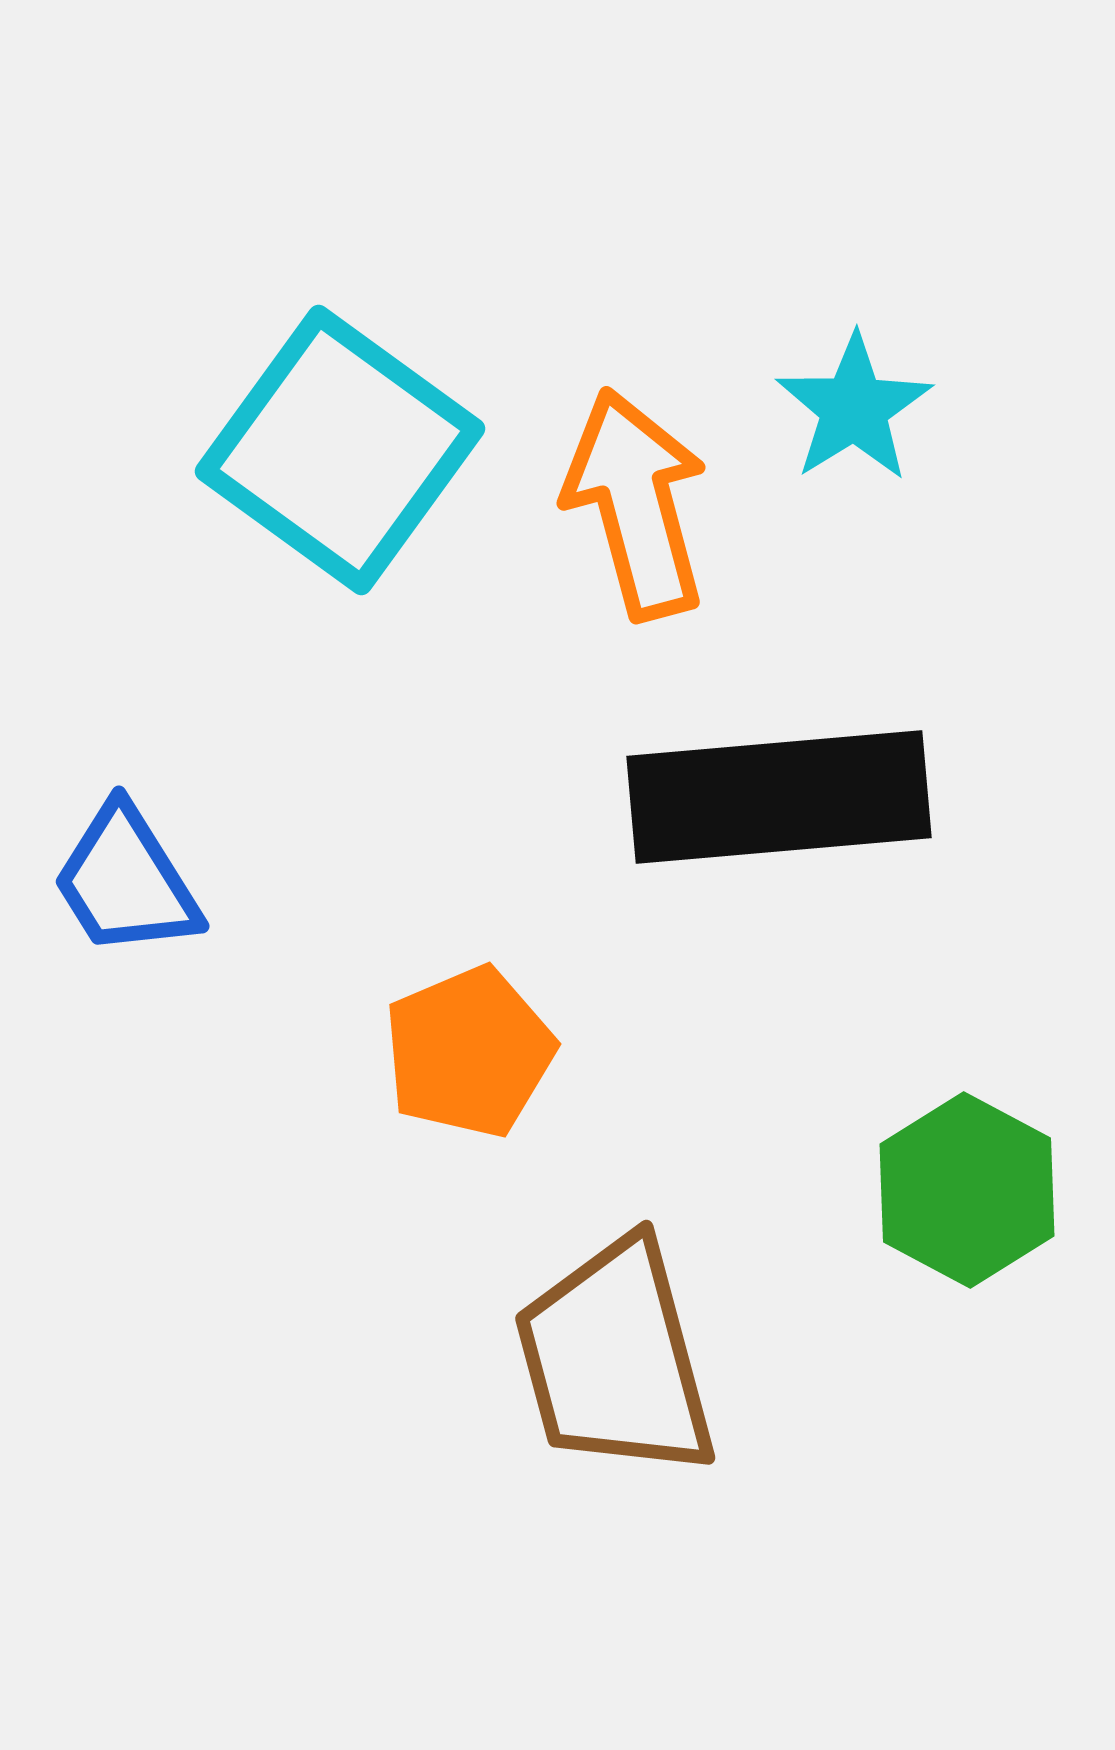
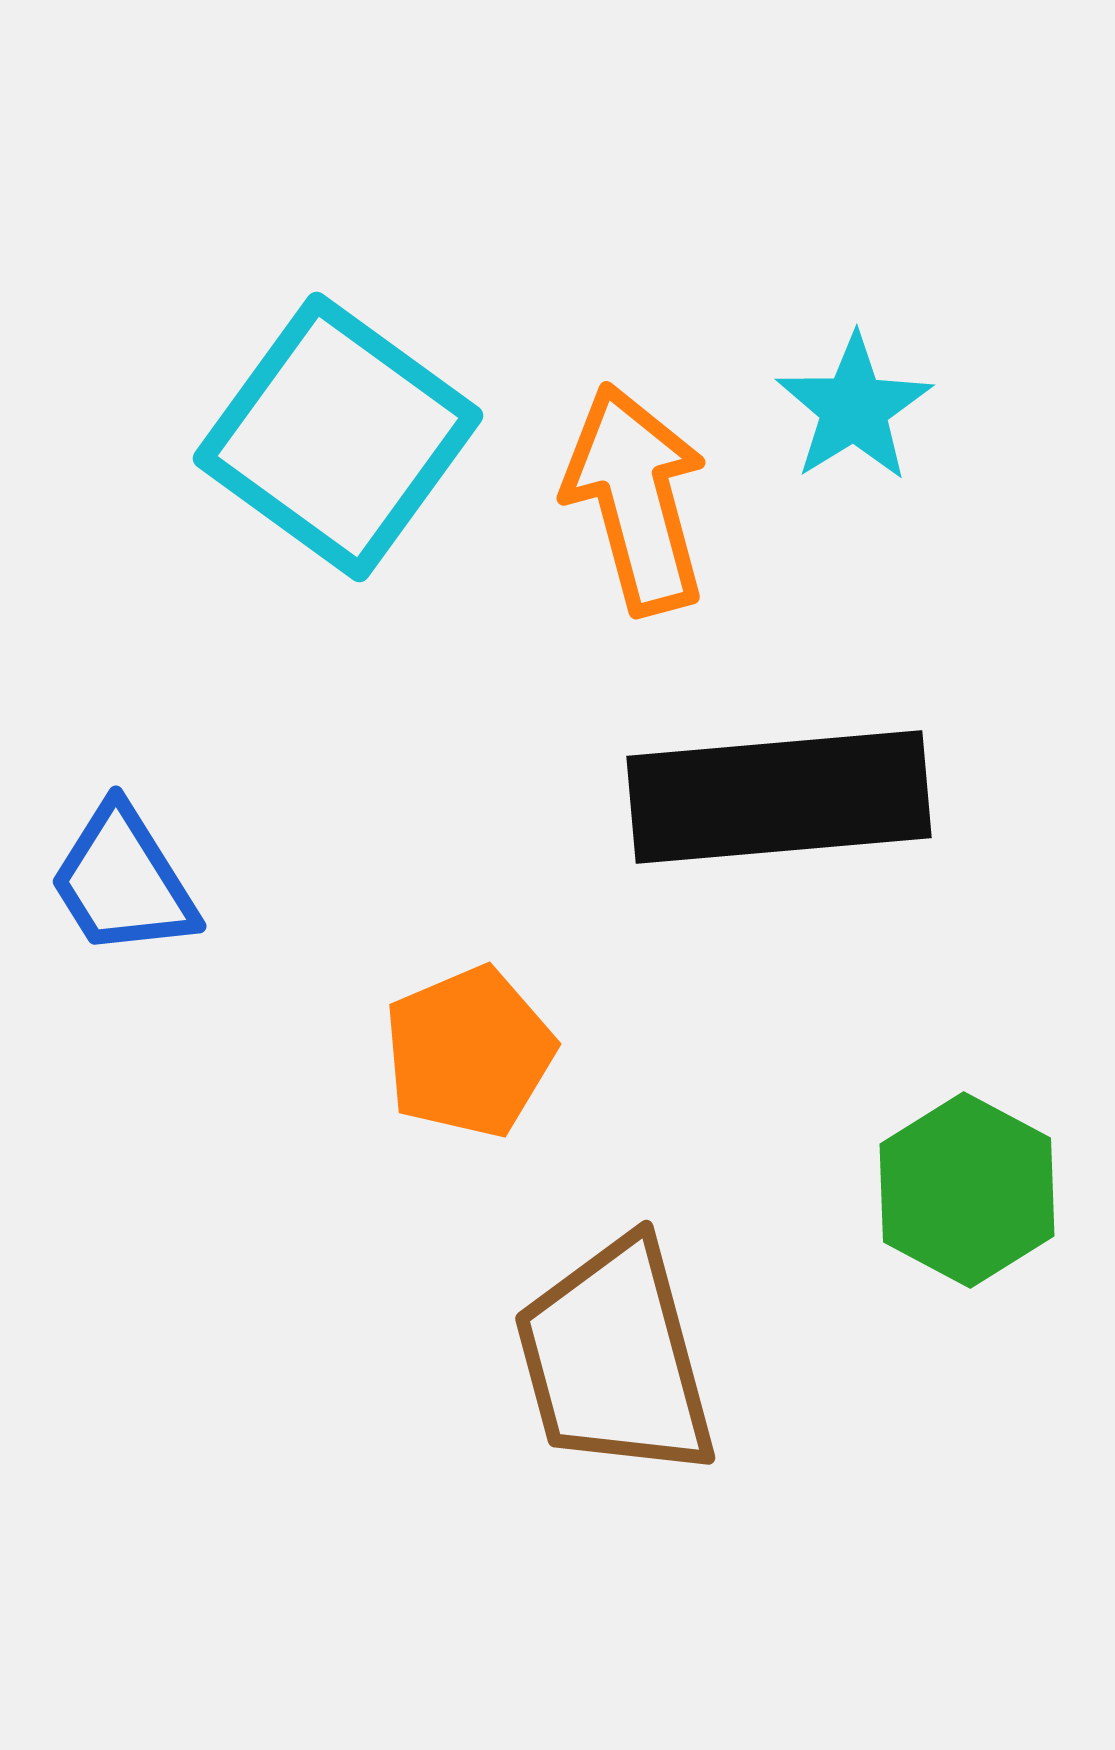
cyan square: moved 2 px left, 13 px up
orange arrow: moved 5 px up
blue trapezoid: moved 3 px left
